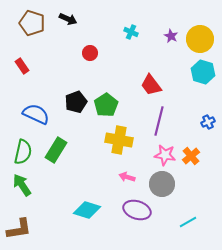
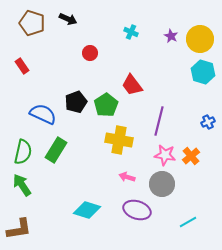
red trapezoid: moved 19 px left
blue semicircle: moved 7 px right
